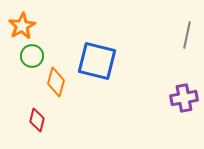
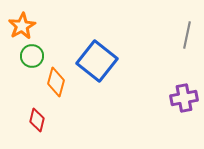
blue square: rotated 24 degrees clockwise
